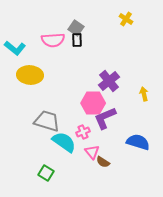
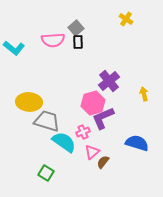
gray square: rotated 14 degrees clockwise
black rectangle: moved 1 px right, 2 px down
cyan L-shape: moved 1 px left
yellow ellipse: moved 1 px left, 27 px down
pink hexagon: rotated 15 degrees counterclockwise
purple L-shape: moved 2 px left
blue semicircle: moved 1 px left, 1 px down
pink triangle: rotated 28 degrees clockwise
brown semicircle: rotated 96 degrees clockwise
